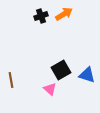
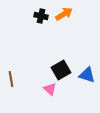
black cross: rotated 32 degrees clockwise
brown line: moved 1 px up
